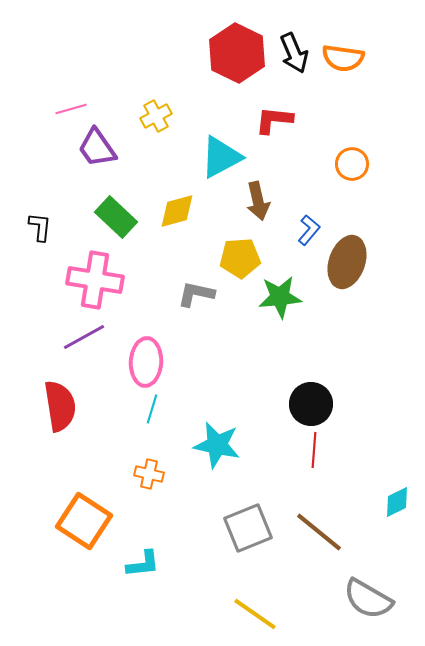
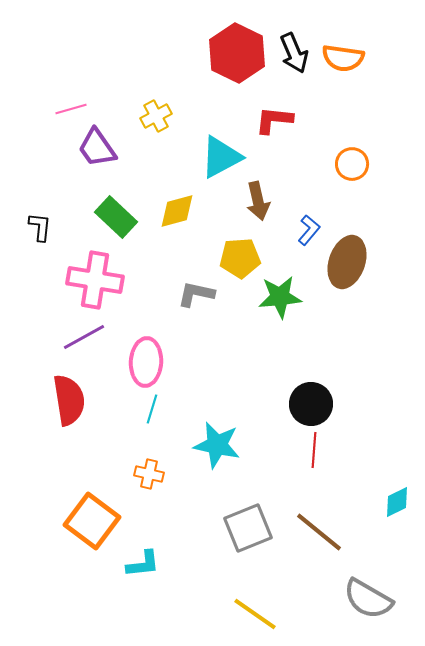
red semicircle: moved 9 px right, 6 px up
orange square: moved 8 px right; rotated 4 degrees clockwise
